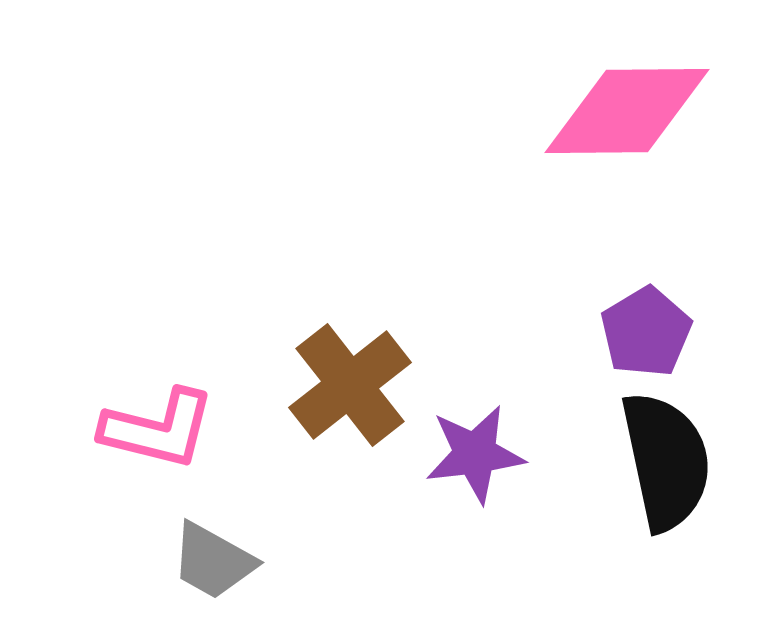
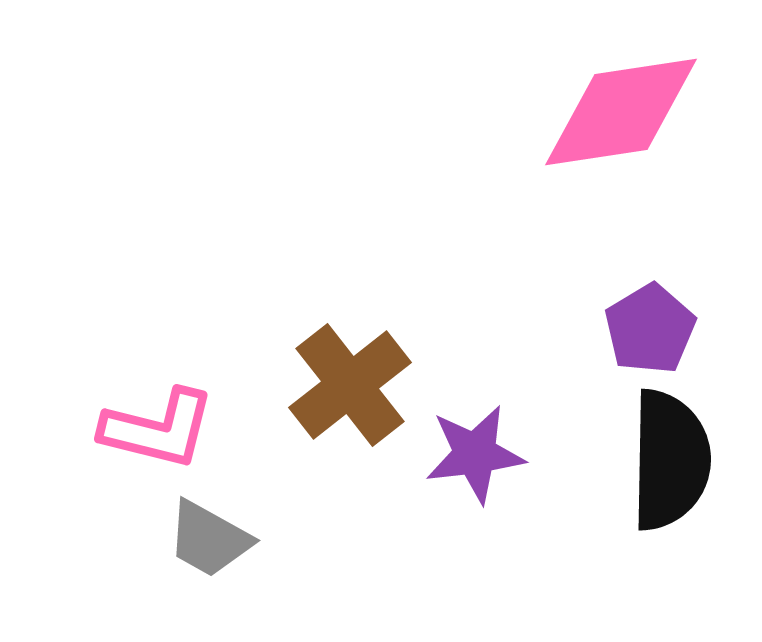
pink diamond: moved 6 px left, 1 px down; rotated 8 degrees counterclockwise
purple pentagon: moved 4 px right, 3 px up
black semicircle: moved 4 px right, 1 px up; rotated 13 degrees clockwise
gray trapezoid: moved 4 px left, 22 px up
